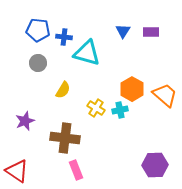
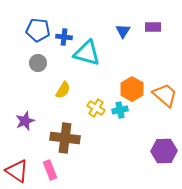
purple rectangle: moved 2 px right, 5 px up
purple hexagon: moved 9 px right, 14 px up
pink rectangle: moved 26 px left
